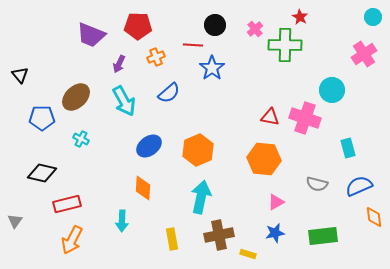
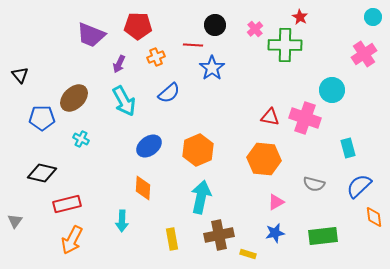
brown ellipse at (76, 97): moved 2 px left, 1 px down
gray semicircle at (317, 184): moved 3 px left
blue semicircle at (359, 186): rotated 20 degrees counterclockwise
